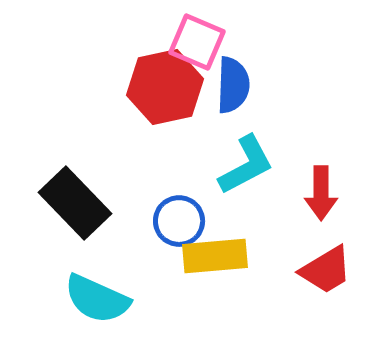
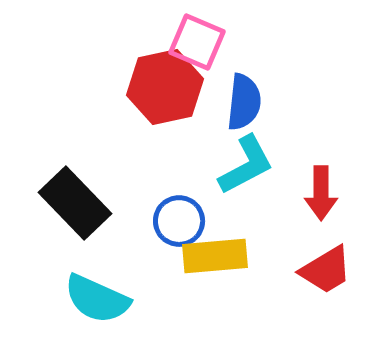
blue semicircle: moved 11 px right, 17 px down; rotated 4 degrees clockwise
